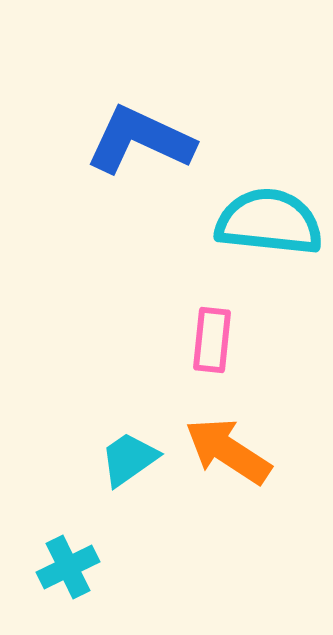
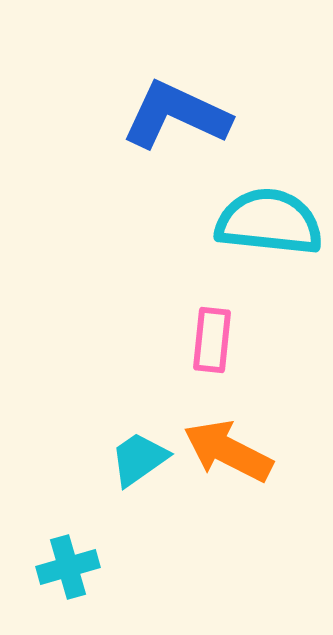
blue L-shape: moved 36 px right, 25 px up
orange arrow: rotated 6 degrees counterclockwise
cyan trapezoid: moved 10 px right
cyan cross: rotated 10 degrees clockwise
